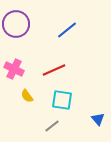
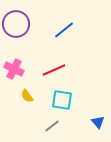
blue line: moved 3 px left
blue triangle: moved 3 px down
